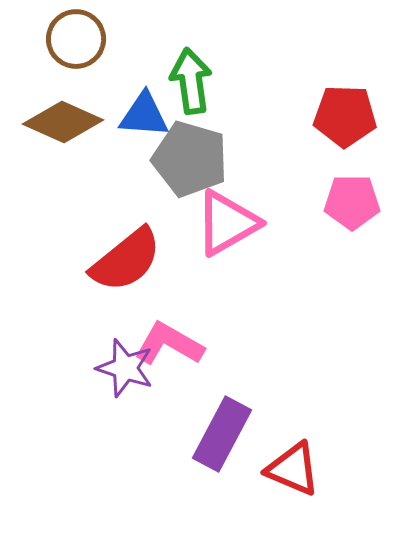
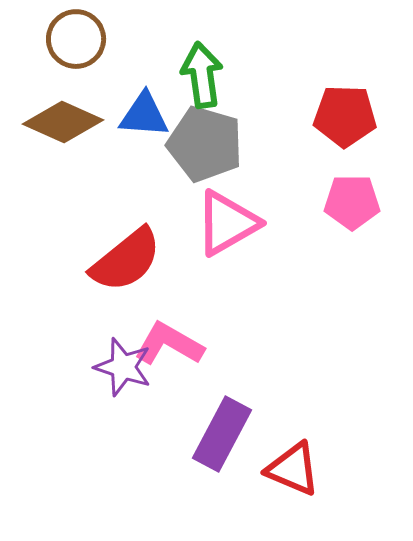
green arrow: moved 11 px right, 6 px up
gray pentagon: moved 15 px right, 15 px up
purple star: moved 2 px left, 1 px up
